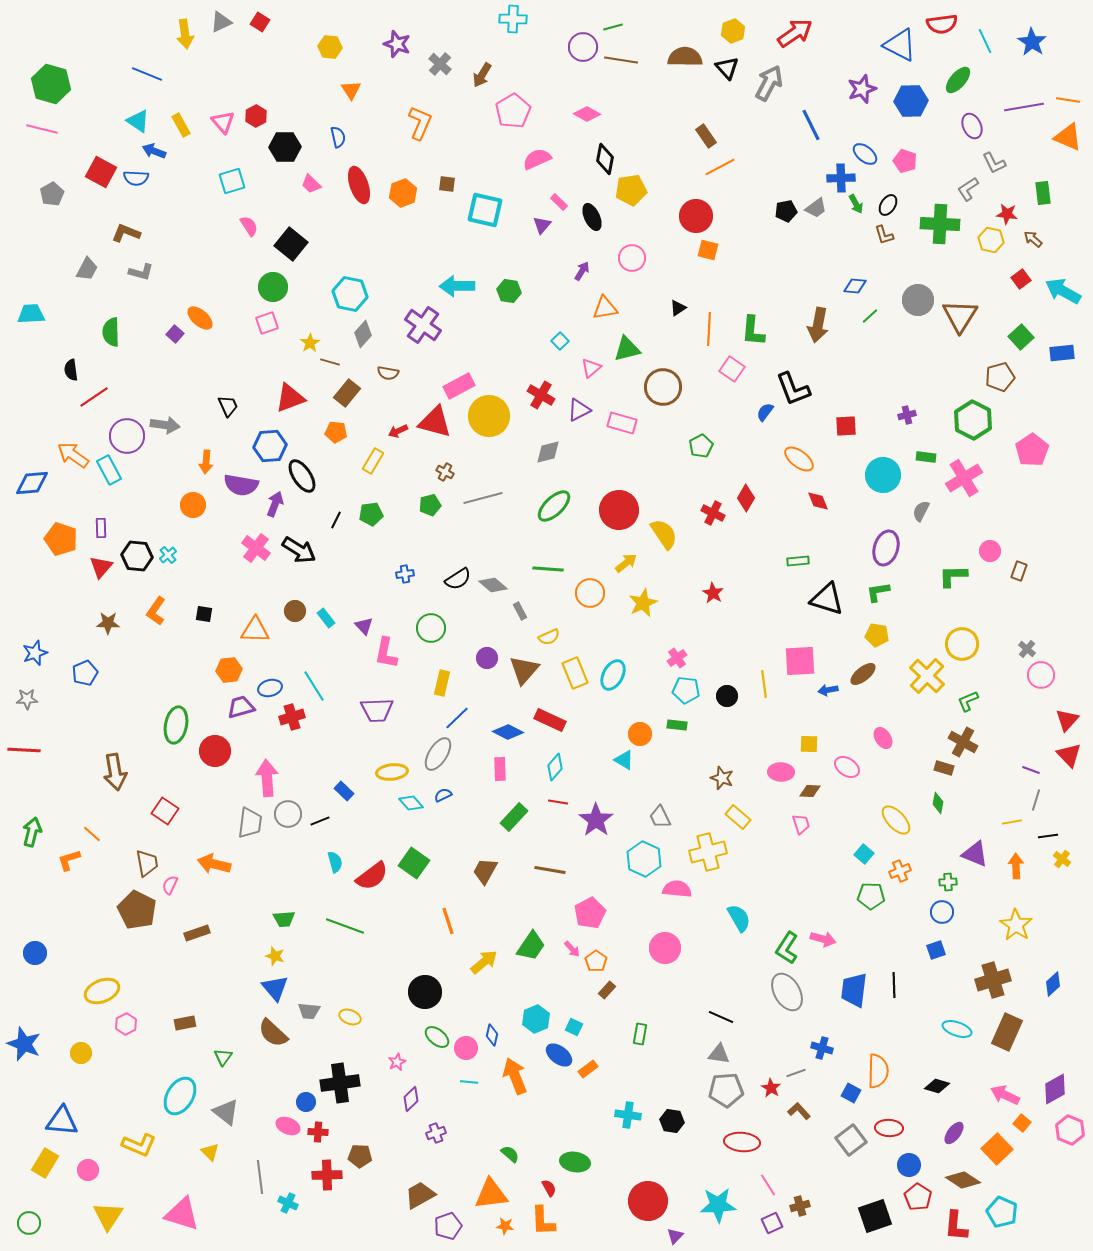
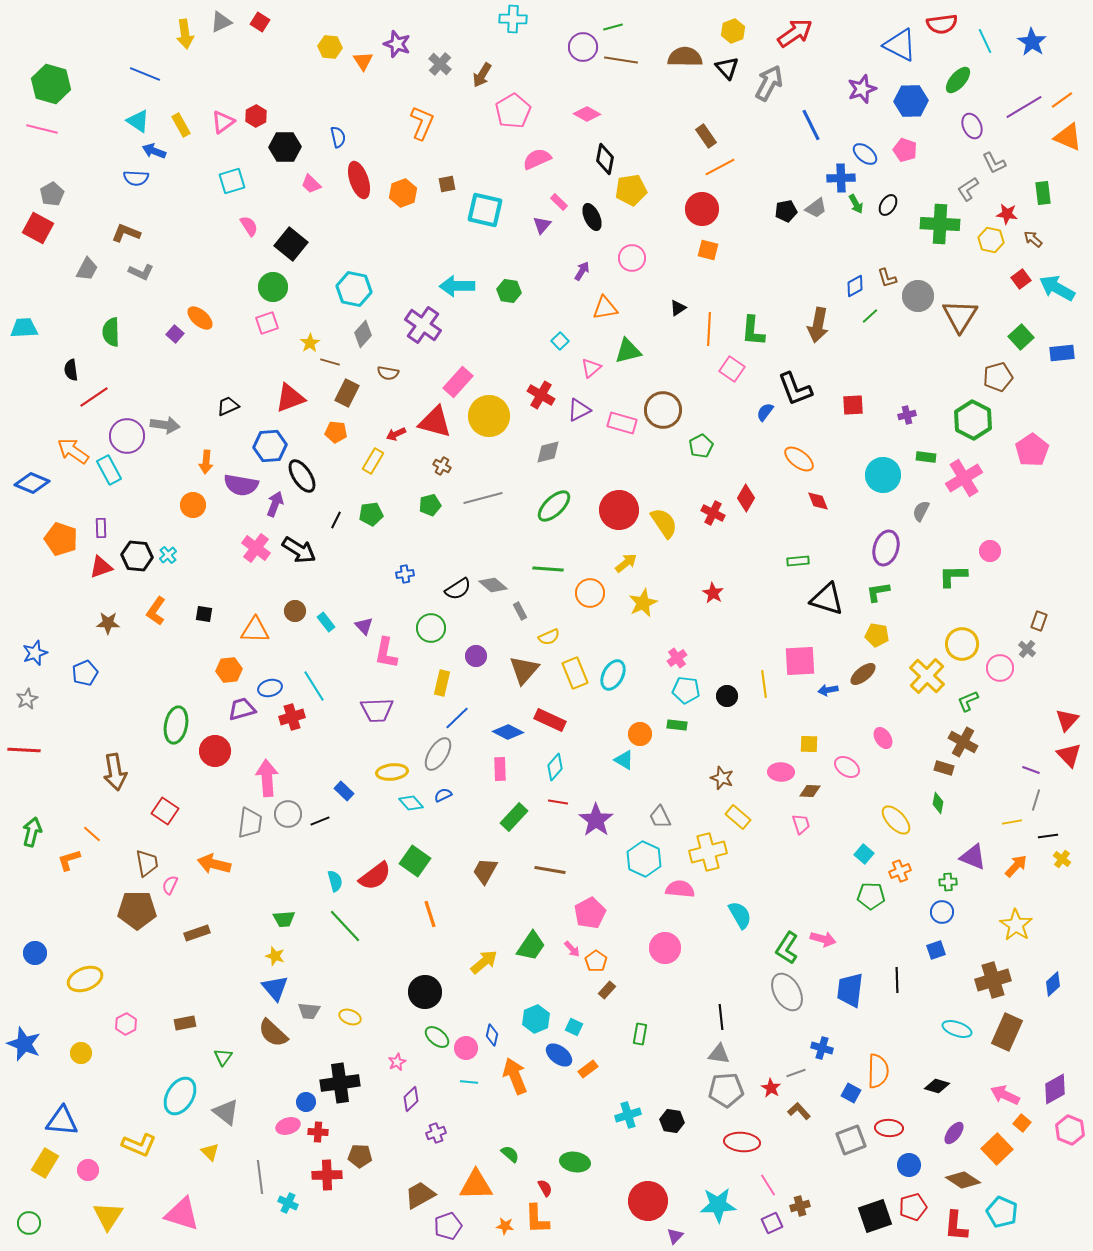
blue line at (147, 74): moved 2 px left
orange triangle at (351, 90): moved 12 px right, 29 px up
orange line at (1068, 100): moved 6 px left; rotated 45 degrees counterclockwise
purple line at (1024, 107): rotated 21 degrees counterclockwise
pink triangle at (223, 122): rotated 35 degrees clockwise
orange L-shape at (420, 123): moved 2 px right
pink pentagon at (905, 161): moved 11 px up
red square at (101, 172): moved 63 px left, 56 px down
brown square at (447, 184): rotated 18 degrees counterclockwise
red ellipse at (359, 185): moved 5 px up
red circle at (696, 216): moved 6 px right, 7 px up
brown L-shape at (884, 235): moved 3 px right, 43 px down
gray L-shape at (141, 272): rotated 10 degrees clockwise
blue diamond at (855, 286): rotated 35 degrees counterclockwise
cyan arrow at (1063, 291): moved 6 px left, 3 px up
cyan hexagon at (350, 294): moved 4 px right, 5 px up
gray circle at (918, 300): moved 4 px up
cyan trapezoid at (31, 314): moved 7 px left, 14 px down
green triangle at (627, 349): moved 1 px right, 2 px down
brown pentagon at (1000, 377): moved 2 px left
pink rectangle at (459, 386): moved 1 px left, 4 px up; rotated 20 degrees counterclockwise
brown circle at (663, 387): moved 23 px down
black L-shape at (793, 389): moved 2 px right
brown rectangle at (347, 393): rotated 12 degrees counterclockwise
black trapezoid at (228, 406): rotated 90 degrees counterclockwise
red square at (846, 426): moved 7 px right, 21 px up
red arrow at (398, 431): moved 2 px left, 3 px down
orange arrow at (73, 455): moved 4 px up
brown cross at (445, 472): moved 3 px left, 6 px up
blue diamond at (32, 483): rotated 28 degrees clockwise
yellow semicircle at (664, 534): moved 11 px up
red triangle at (101, 567): rotated 30 degrees clockwise
brown rectangle at (1019, 571): moved 20 px right, 50 px down
black semicircle at (458, 579): moved 10 px down
cyan rectangle at (326, 618): moved 4 px down
purple circle at (487, 658): moved 11 px left, 2 px up
pink circle at (1041, 675): moved 41 px left, 7 px up
gray star at (27, 699): rotated 25 degrees counterclockwise
purple trapezoid at (241, 707): moved 1 px right, 2 px down
purple triangle at (975, 854): moved 2 px left, 3 px down
cyan semicircle at (335, 862): moved 19 px down
green square at (414, 863): moved 1 px right, 2 px up
orange arrow at (1016, 866): rotated 45 degrees clockwise
red semicircle at (372, 876): moved 3 px right
pink semicircle at (677, 889): moved 3 px right
brown pentagon at (137, 910): rotated 27 degrees counterclockwise
cyan semicircle at (739, 918): moved 1 px right, 3 px up
orange line at (448, 921): moved 18 px left, 7 px up
green line at (345, 926): rotated 27 degrees clockwise
black line at (894, 985): moved 3 px right, 5 px up
blue trapezoid at (854, 990): moved 4 px left
yellow ellipse at (102, 991): moved 17 px left, 12 px up
black line at (721, 1017): rotated 60 degrees clockwise
cyan cross at (628, 1115): rotated 25 degrees counterclockwise
pink ellipse at (288, 1126): rotated 40 degrees counterclockwise
gray square at (851, 1140): rotated 16 degrees clockwise
red semicircle at (549, 1188): moved 4 px left
orange triangle at (491, 1194): moved 15 px left, 9 px up; rotated 6 degrees clockwise
red pentagon at (918, 1197): moved 5 px left, 10 px down; rotated 24 degrees clockwise
orange L-shape at (543, 1221): moved 6 px left, 2 px up
